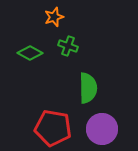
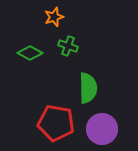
red pentagon: moved 3 px right, 5 px up
